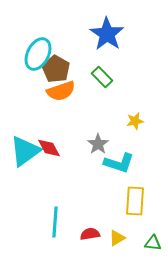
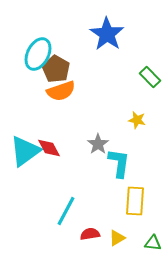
green rectangle: moved 48 px right
yellow star: moved 2 px right, 1 px up; rotated 24 degrees clockwise
cyan L-shape: rotated 100 degrees counterclockwise
cyan line: moved 11 px right, 11 px up; rotated 24 degrees clockwise
